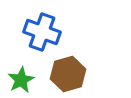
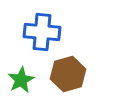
blue cross: rotated 15 degrees counterclockwise
